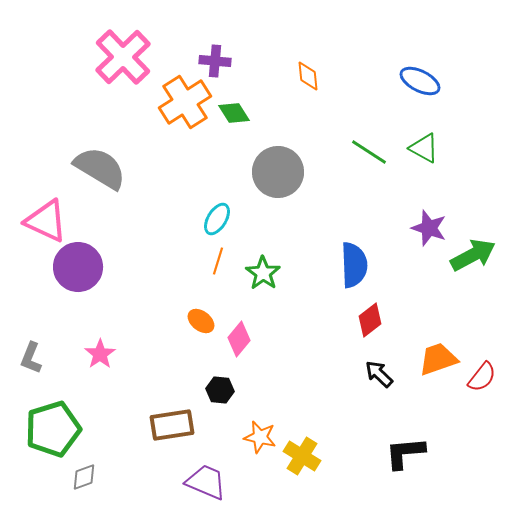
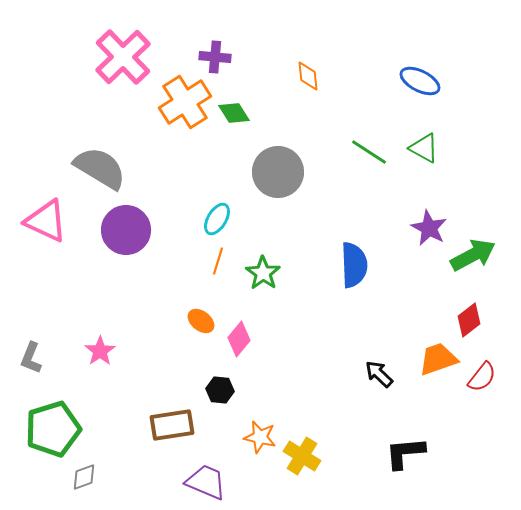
purple cross: moved 4 px up
purple star: rotated 9 degrees clockwise
purple circle: moved 48 px right, 37 px up
red diamond: moved 99 px right
pink star: moved 3 px up
